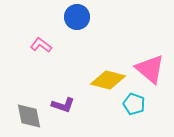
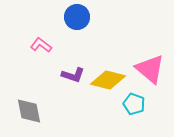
purple L-shape: moved 10 px right, 30 px up
gray diamond: moved 5 px up
